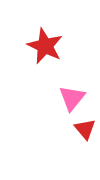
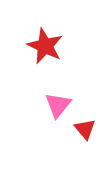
pink triangle: moved 14 px left, 7 px down
